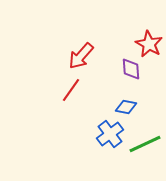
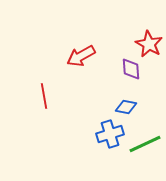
red arrow: rotated 20 degrees clockwise
red line: moved 27 px left, 6 px down; rotated 45 degrees counterclockwise
blue cross: rotated 20 degrees clockwise
